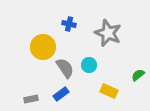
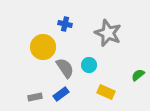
blue cross: moved 4 px left
yellow rectangle: moved 3 px left, 1 px down
gray rectangle: moved 4 px right, 2 px up
